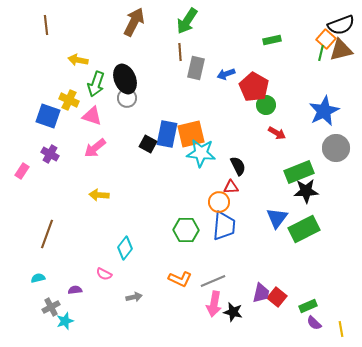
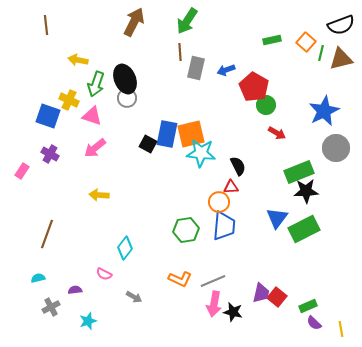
orange square at (326, 39): moved 20 px left, 3 px down
brown triangle at (341, 50): moved 9 px down
blue arrow at (226, 74): moved 4 px up
green hexagon at (186, 230): rotated 10 degrees counterclockwise
gray arrow at (134, 297): rotated 42 degrees clockwise
cyan star at (65, 321): moved 23 px right
